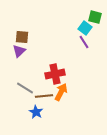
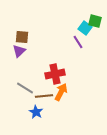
green square: moved 4 px down
purple line: moved 6 px left
